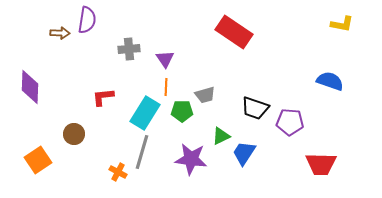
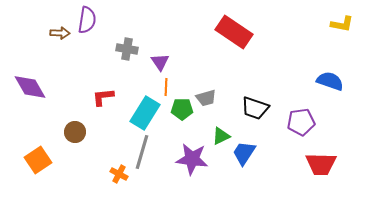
gray cross: moved 2 px left; rotated 15 degrees clockwise
purple triangle: moved 5 px left, 3 px down
purple diamond: rotated 32 degrees counterclockwise
gray trapezoid: moved 1 px right, 3 px down
green pentagon: moved 2 px up
purple pentagon: moved 11 px right; rotated 12 degrees counterclockwise
brown circle: moved 1 px right, 2 px up
purple star: moved 1 px right
orange cross: moved 1 px right, 2 px down
